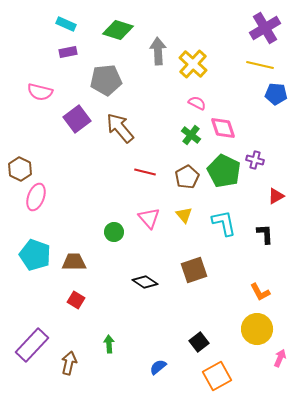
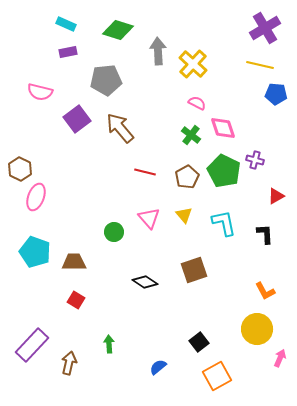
cyan pentagon at (35, 255): moved 3 px up
orange L-shape at (260, 292): moved 5 px right, 1 px up
